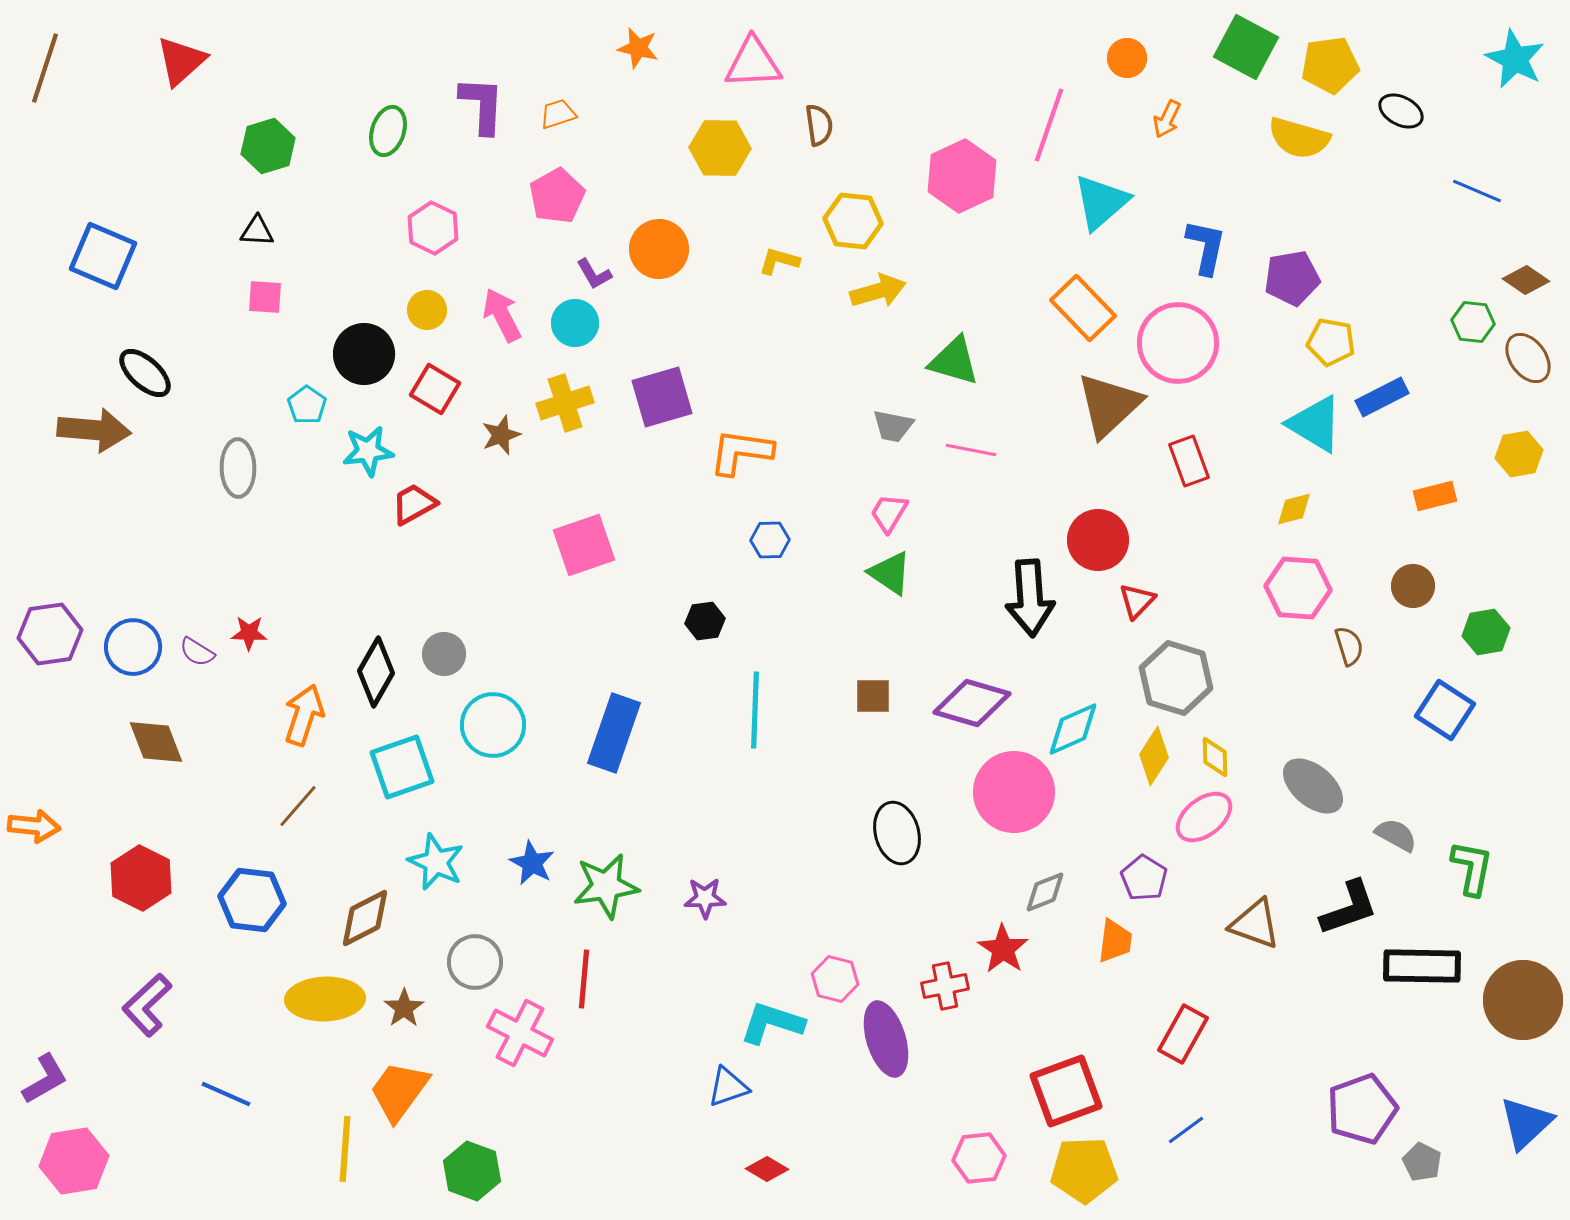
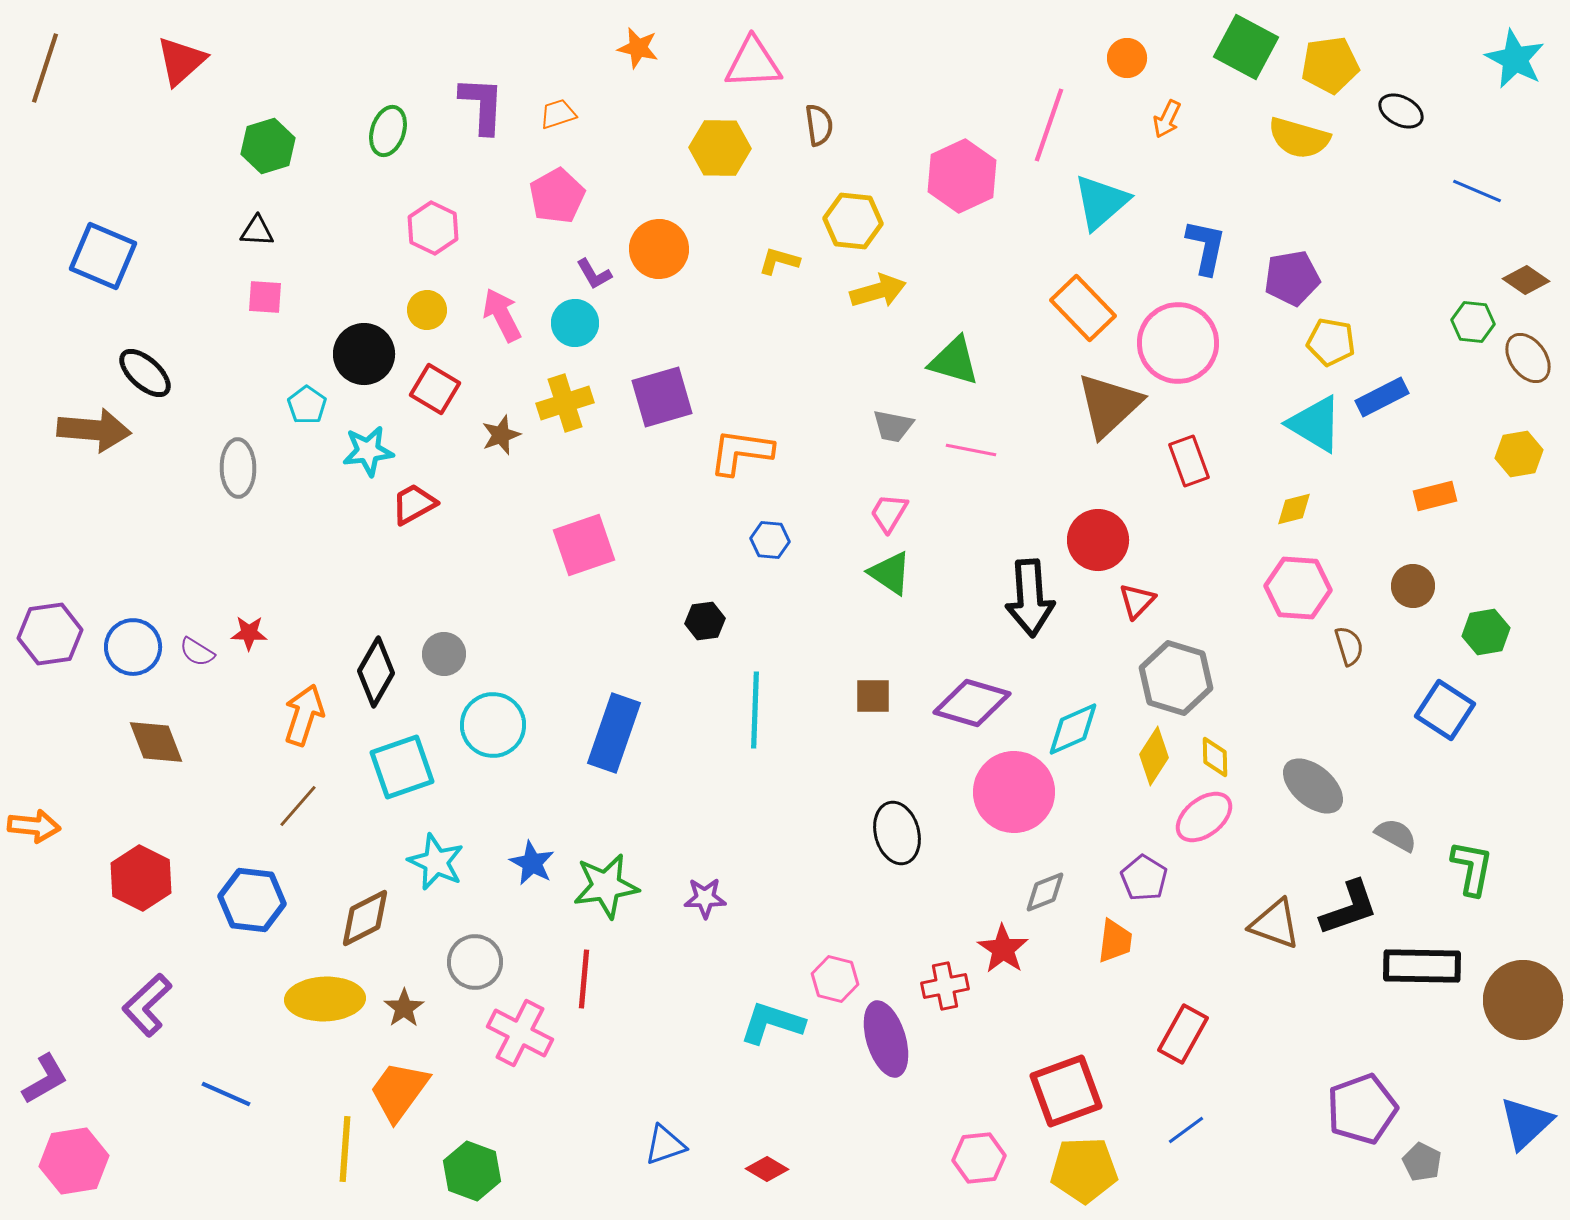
blue hexagon at (770, 540): rotated 6 degrees clockwise
brown triangle at (1255, 924): moved 20 px right
blue triangle at (728, 1087): moved 63 px left, 58 px down
